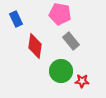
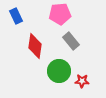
pink pentagon: rotated 15 degrees counterclockwise
blue rectangle: moved 3 px up
green circle: moved 2 px left
